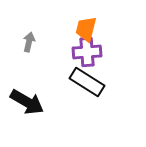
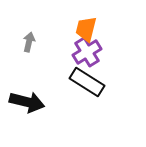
purple cross: rotated 28 degrees counterclockwise
black arrow: rotated 16 degrees counterclockwise
